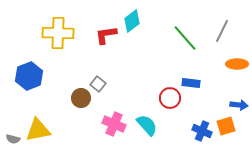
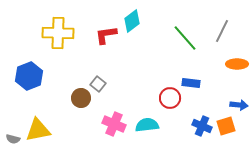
cyan semicircle: rotated 55 degrees counterclockwise
blue cross: moved 5 px up
